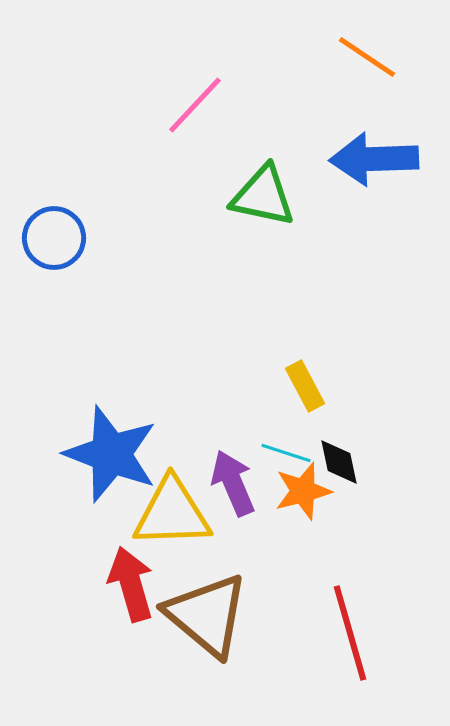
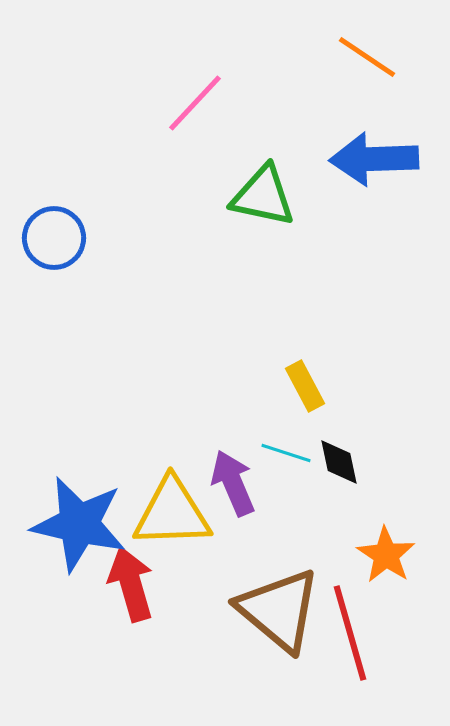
pink line: moved 2 px up
blue star: moved 32 px left, 70 px down; rotated 8 degrees counterclockwise
orange star: moved 83 px right, 64 px down; rotated 24 degrees counterclockwise
brown triangle: moved 72 px right, 5 px up
